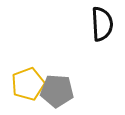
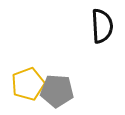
black semicircle: moved 2 px down
